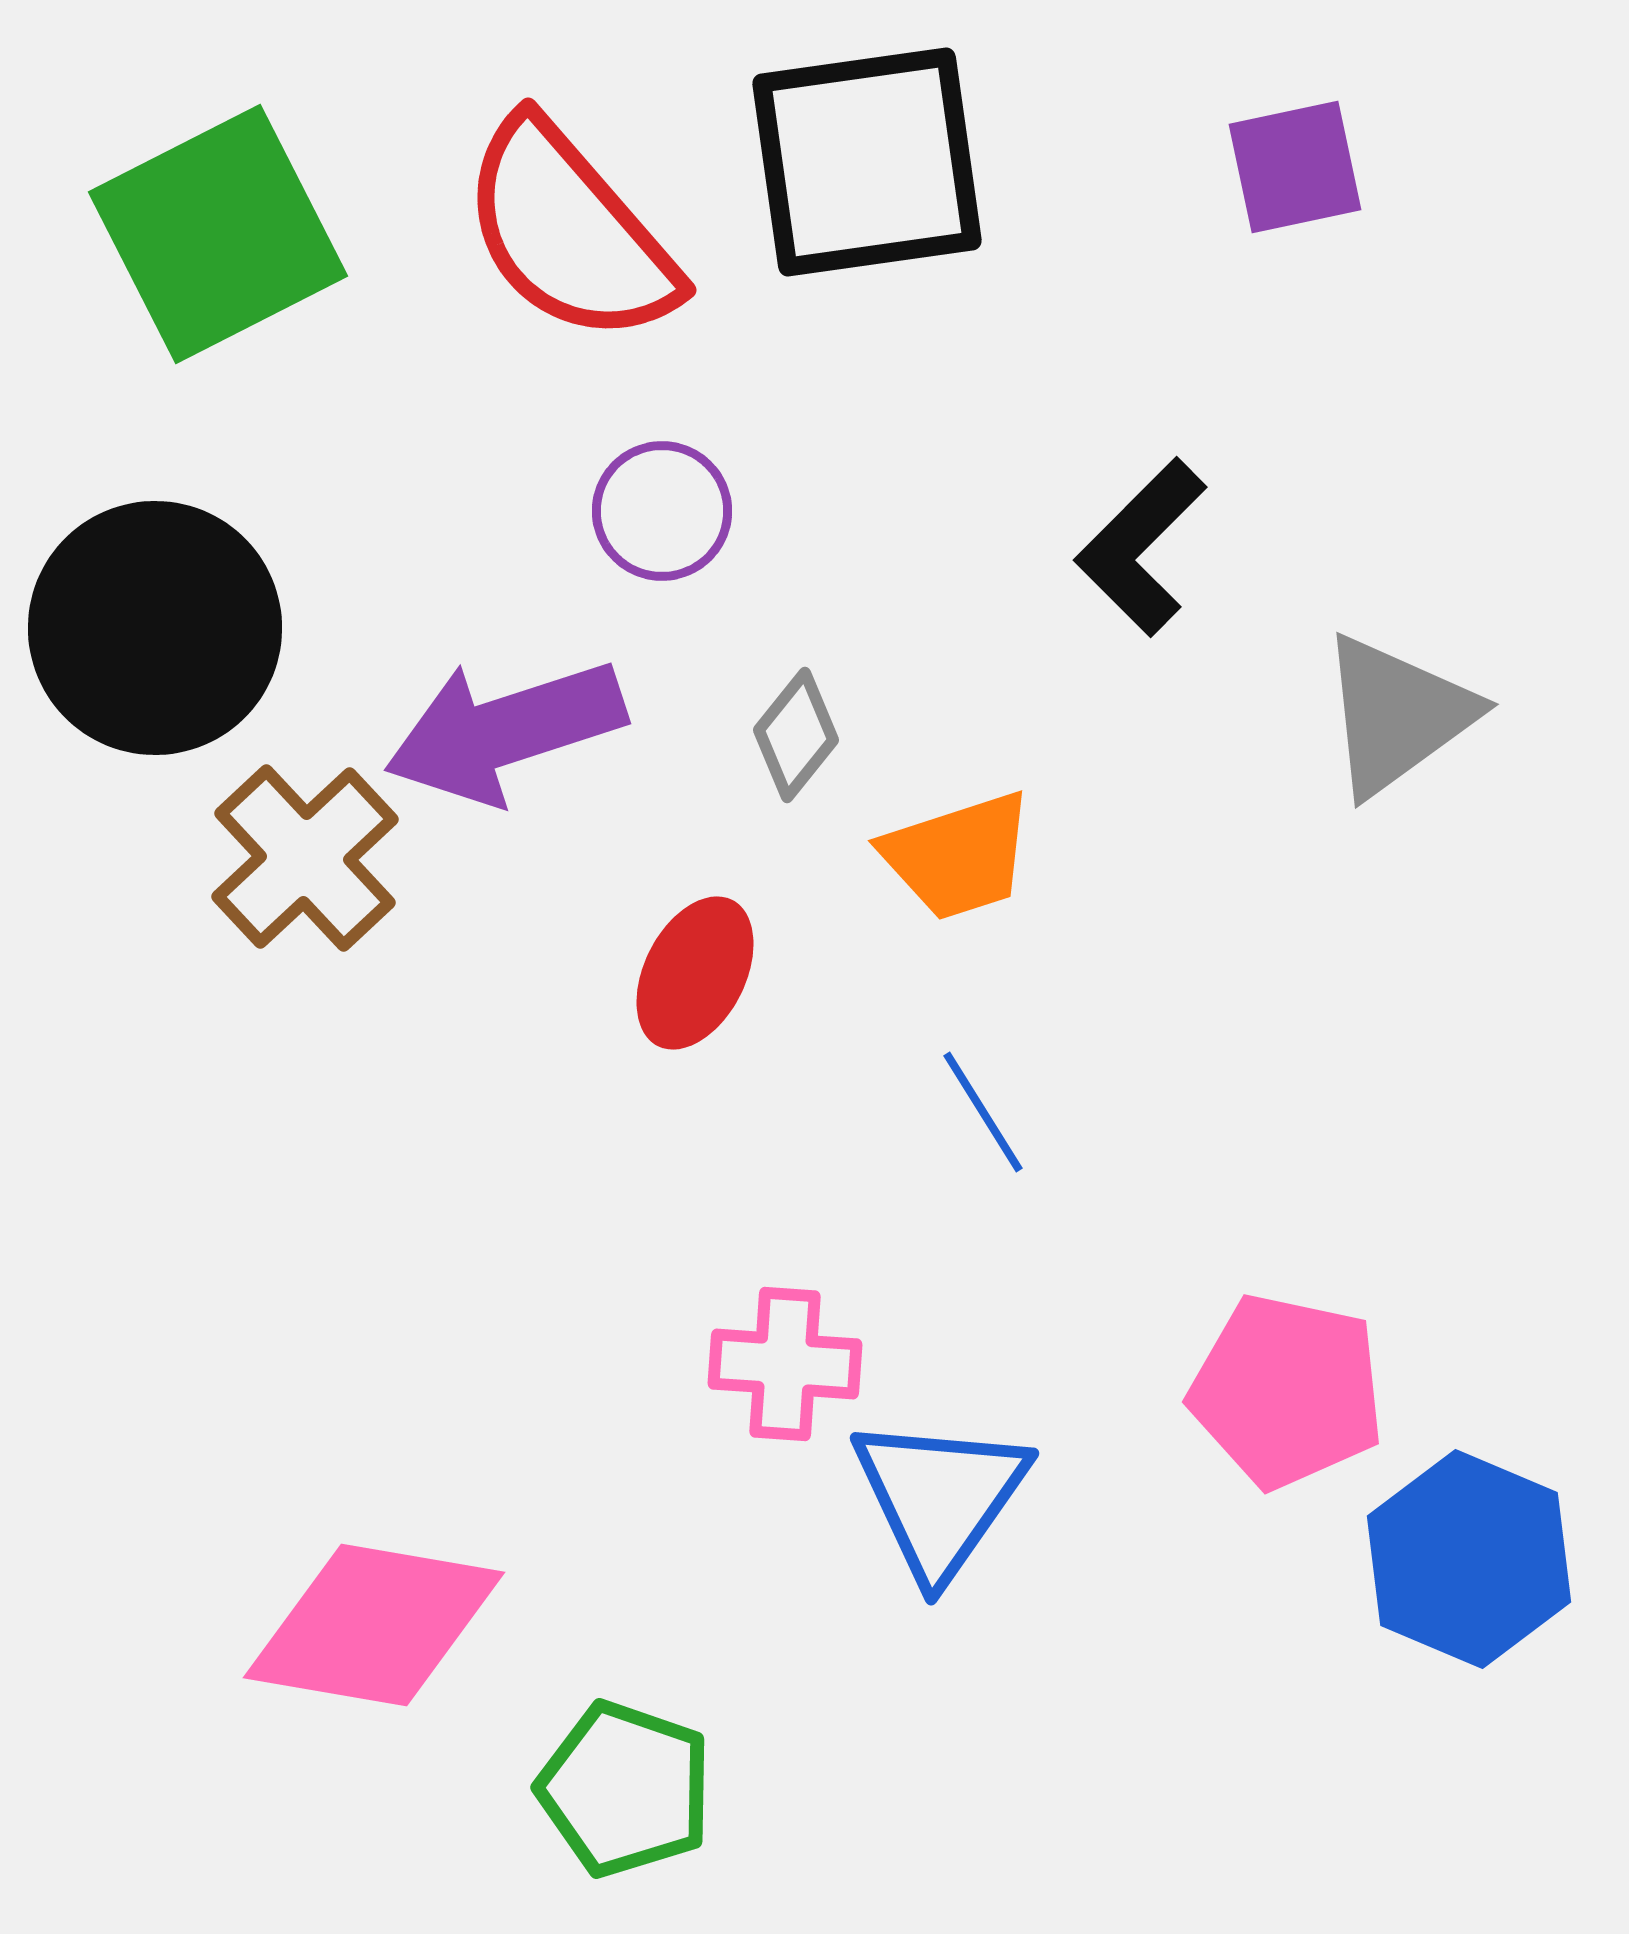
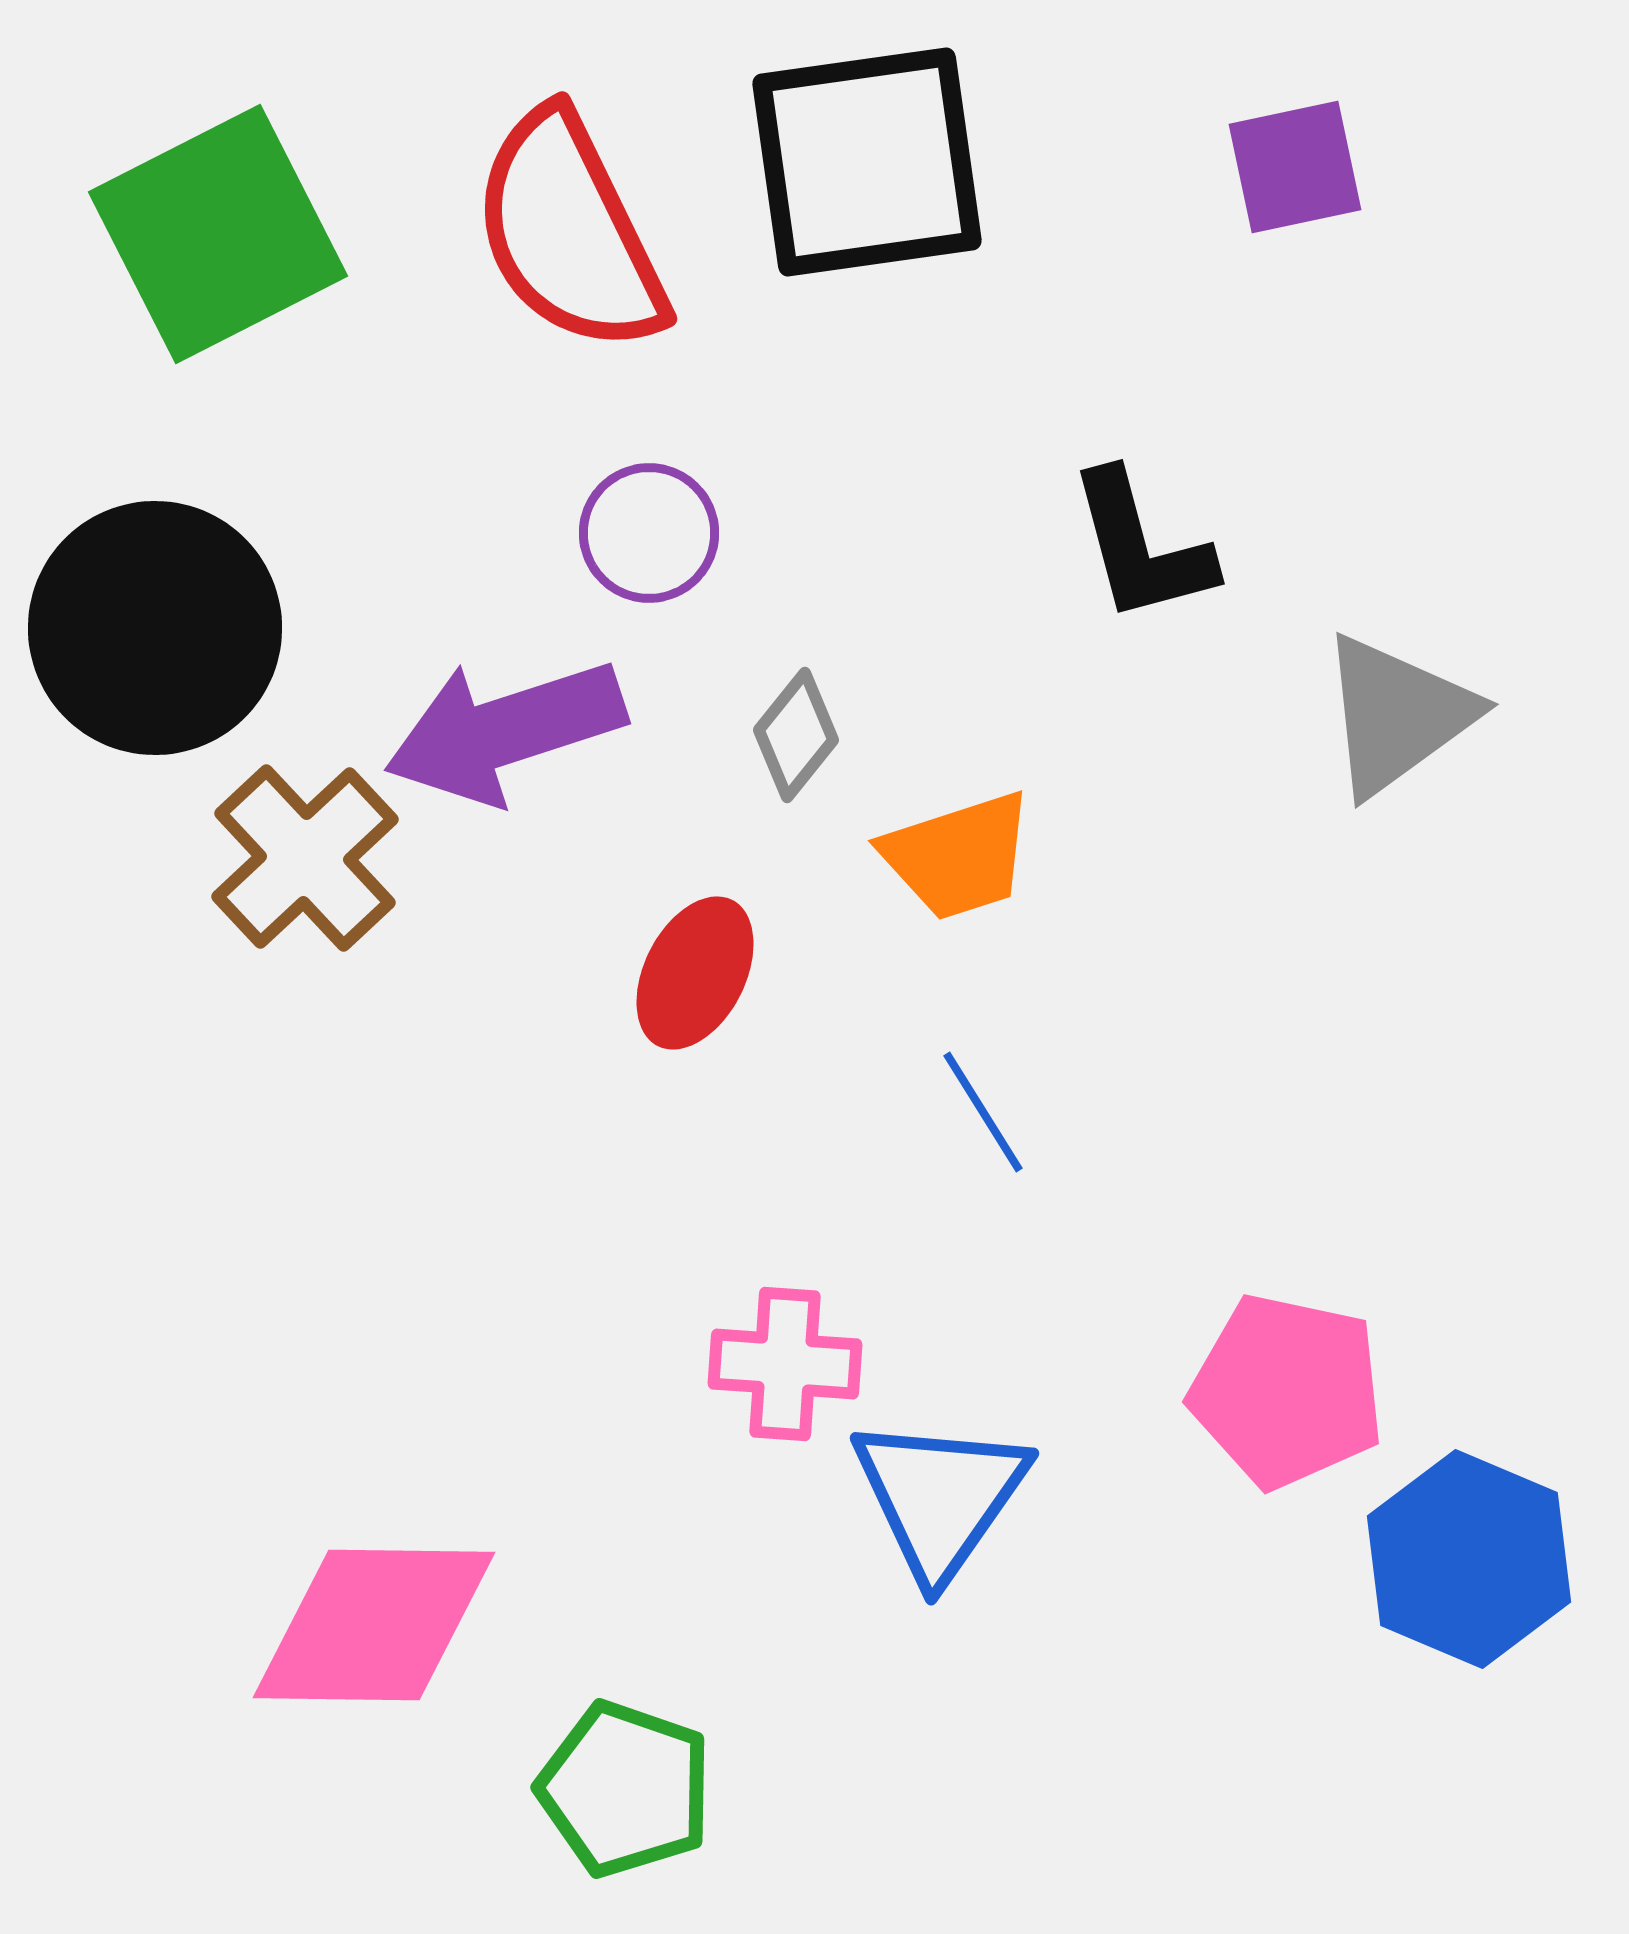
red semicircle: rotated 15 degrees clockwise
purple circle: moved 13 px left, 22 px down
black L-shape: rotated 60 degrees counterclockwise
pink diamond: rotated 9 degrees counterclockwise
